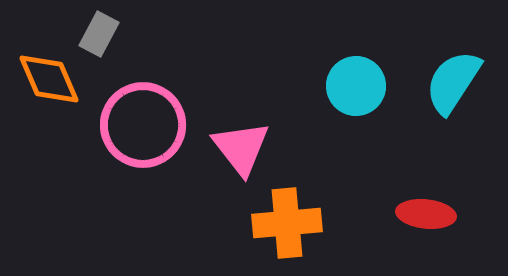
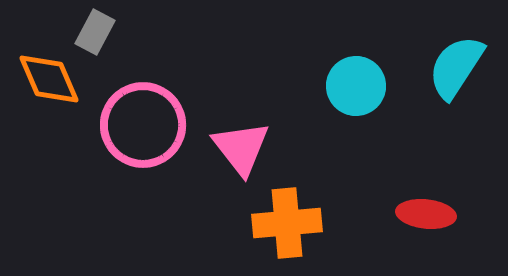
gray rectangle: moved 4 px left, 2 px up
cyan semicircle: moved 3 px right, 15 px up
